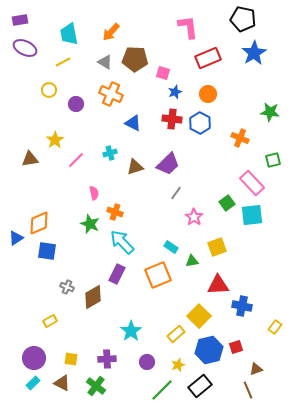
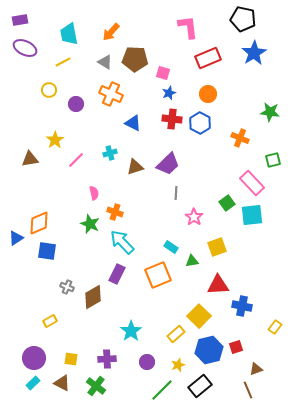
blue star at (175, 92): moved 6 px left, 1 px down
gray line at (176, 193): rotated 32 degrees counterclockwise
